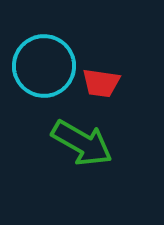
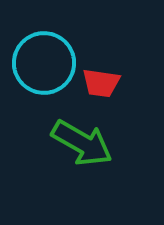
cyan circle: moved 3 px up
